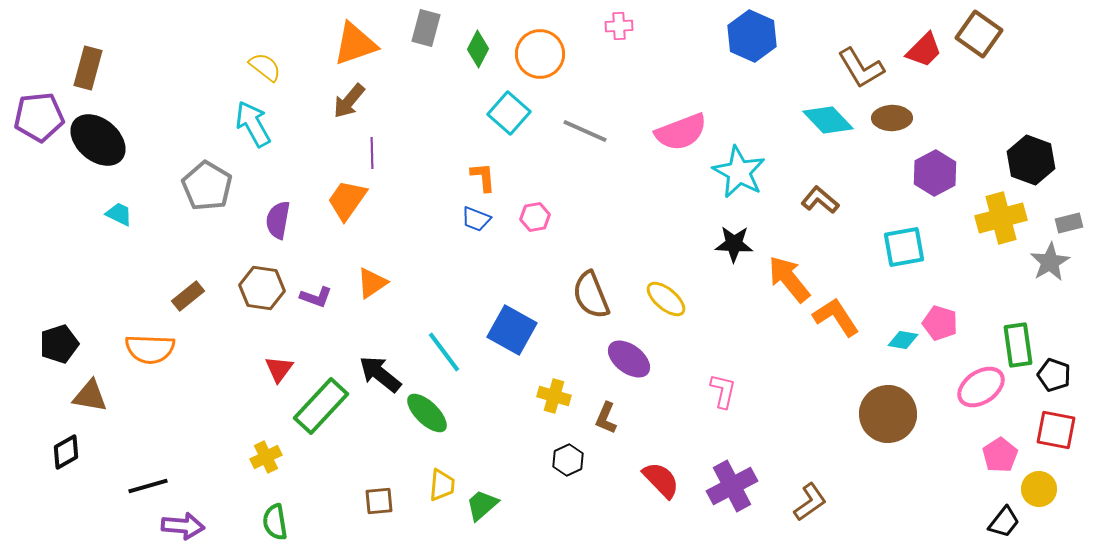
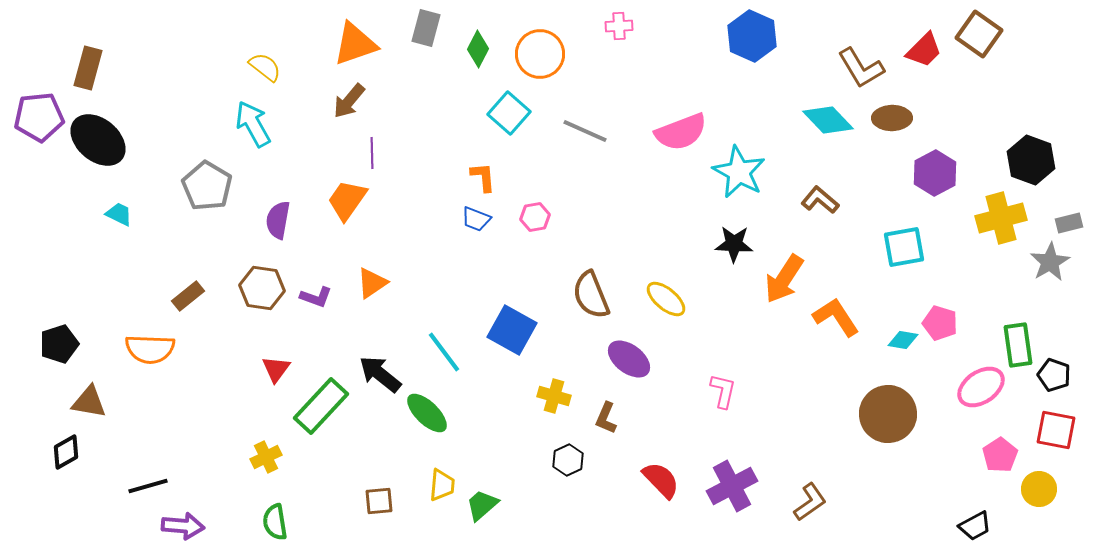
orange arrow at (789, 279): moved 5 px left; rotated 108 degrees counterclockwise
red triangle at (279, 369): moved 3 px left
brown triangle at (90, 396): moved 1 px left, 6 px down
black trapezoid at (1004, 522): moved 29 px left, 4 px down; rotated 24 degrees clockwise
